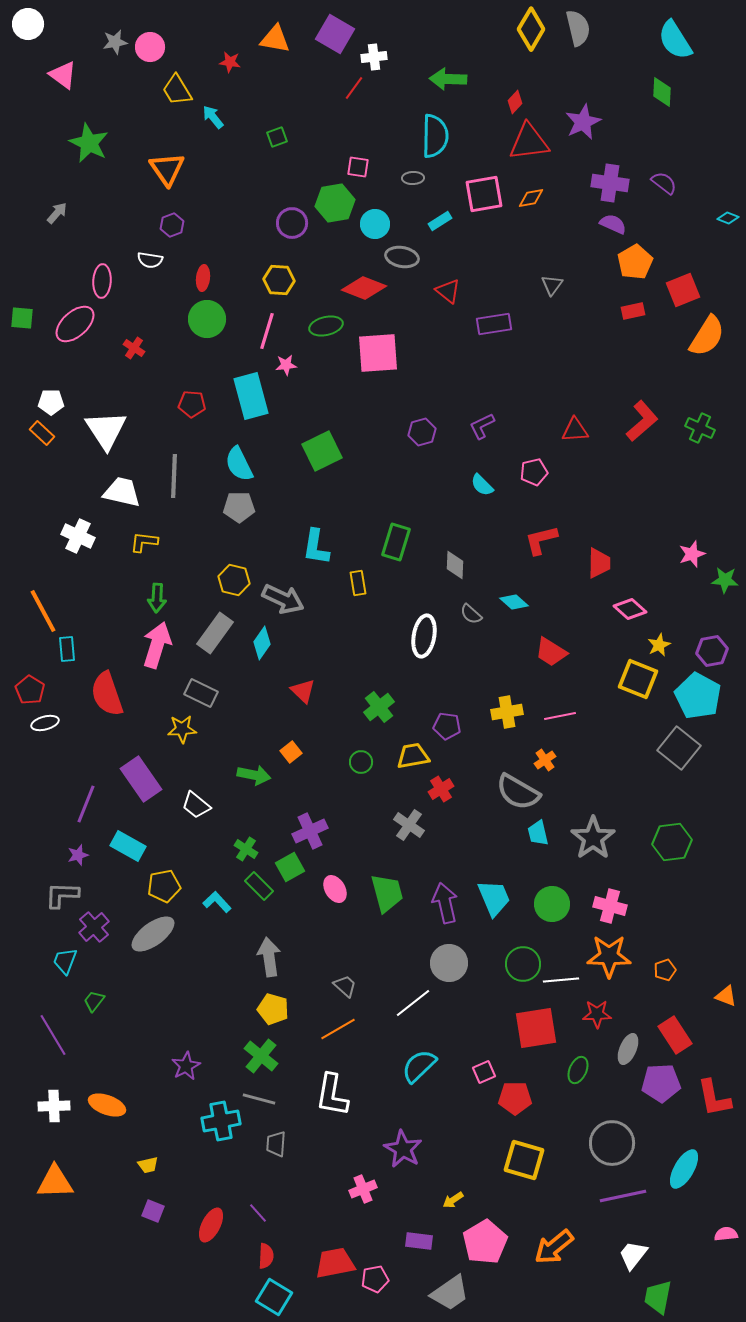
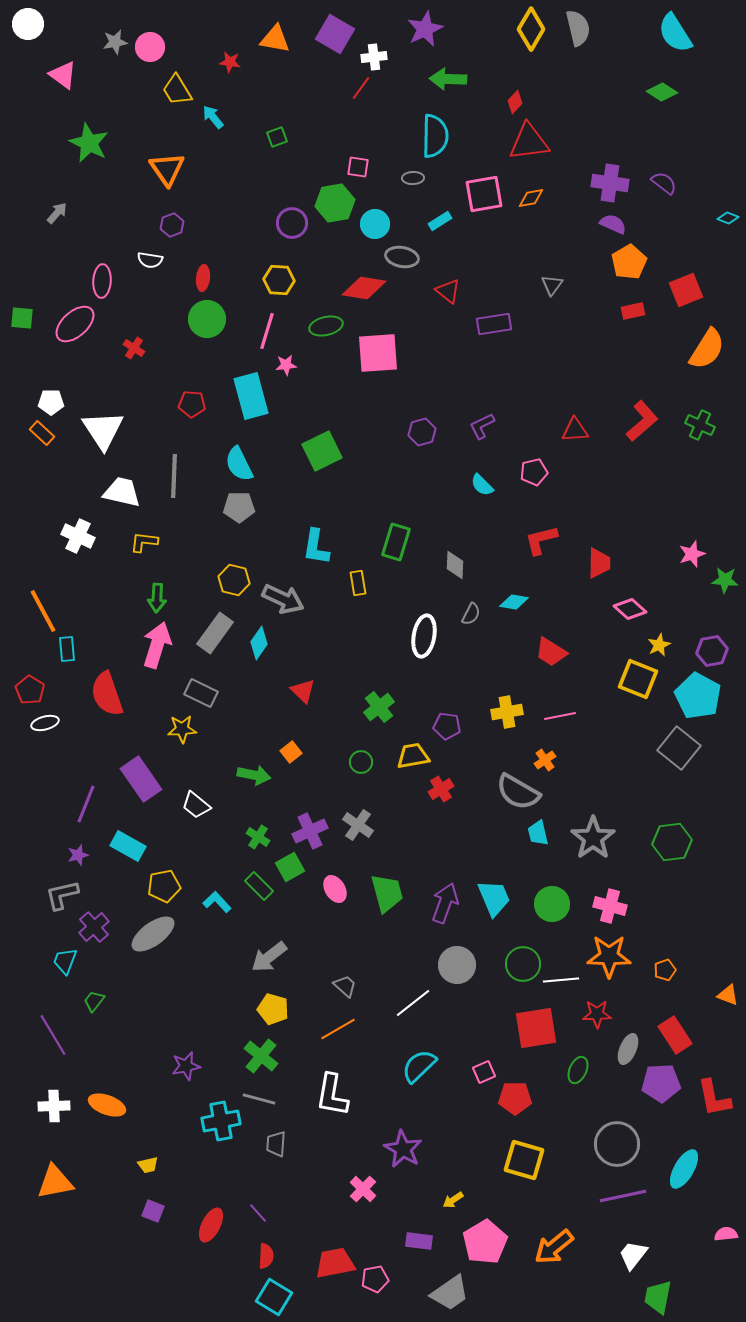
cyan semicircle at (675, 40): moved 7 px up
red line at (354, 88): moved 7 px right
green diamond at (662, 92): rotated 60 degrees counterclockwise
purple star at (583, 122): moved 158 px left, 93 px up
orange pentagon at (635, 262): moved 6 px left
red diamond at (364, 288): rotated 12 degrees counterclockwise
red square at (683, 290): moved 3 px right
orange semicircle at (707, 336): moved 13 px down
green cross at (700, 428): moved 3 px up
white triangle at (106, 430): moved 3 px left
cyan diamond at (514, 602): rotated 32 degrees counterclockwise
gray semicircle at (471, 614): rotated 105 degrees counterclockwise
cyan diamond at (262, 643): moved 3 px left
gray cross at (409, 825): moved 51 px left
green cross at (246, 849): moved 12 px right, 12 px up
gray L-shape at (62, 895): rotated 15 degrees counterclockwise
purple arrow at (445, 903): rotated 33 degrees clockwise
gray arrow at (269, 957): rotated 120 degrees counterclockwise
gray circle at (449, 963): moved 8 px right, 2 px down
orange triangle at (726, 996): moved 2 px right, 1 px up
purple star at (186, 1066): rotated 16 degrees clockwise
gray circle at (612, 1143): moved 5 px right, 1 px down
orange triangle at (55, 1182): rotated 9 degrees counterclockwise
pink cross at (363, 1189): rotated 24 degrees counterclockwise
